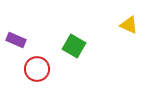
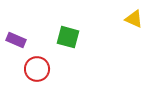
yellow triangle: moved 5 px right, 6 px up
green square: moved 6 px left, 9 px up; rotated 15 degrees counterclockwise
